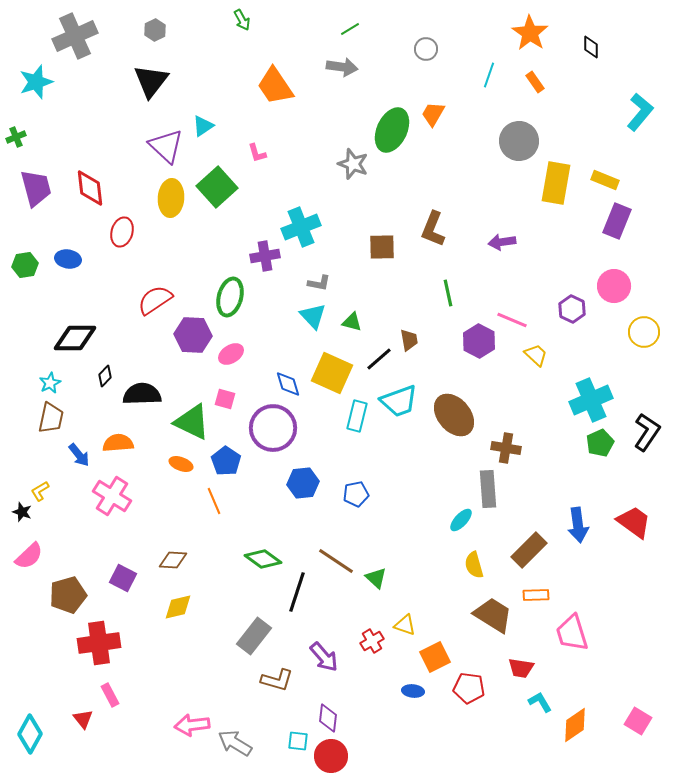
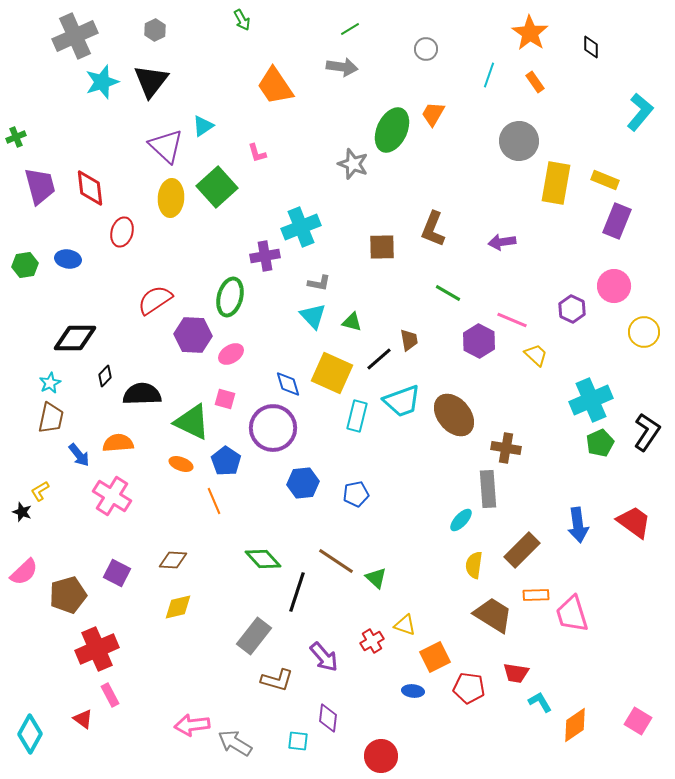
cyan star at (36, 82): moved 66 px right
purple trapezoid at (36, 188): moved 4 px right, 2 px up
green line at (448, 293): rotated 48 degrees counterclockwise
cyan trapezoid at (399, 401): moved 3 px right
brown rectangle at (529, 550): moved 7 px left
pink semicircle at (29, 556): moved 5 px left, 16 px down
green diamond at (263, 559): rotated 12 degrees clockwise
yellow semicircle at (474, 565): rotated 24 degrees clockwise
purple square at (123, 578): moved 6 px left, 5 px up
pink trapezoid at (572, 633): moved 19 px up
red cross at (99, 643): moved 2 px left, 6 px down; rotated 15 degrees counterclockwise
red trapezoid at (521, 668): moved 5 px left, 5 px down
red triangle at (83, 719): rotated 15 degrees counterclockwise
red circle at (331, 756): moved 50 px right
